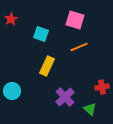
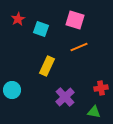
red star: moved 7 px right
cyan square: moved 5 px up
red cross: moved 1 px left, 1 px down
cyan circle: moved 1 px up
green triangle: moved 4 px right, 3 px down; rotated 32 degrees counterclockwise
